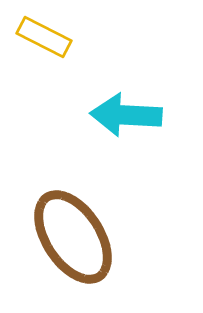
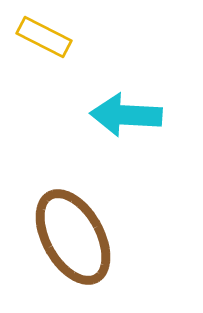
brown ellipse: rotated 4 degrees clockwise
